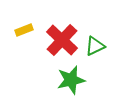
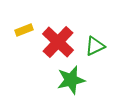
red cross: moved 4 px left, 2 px down
